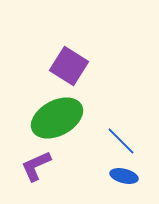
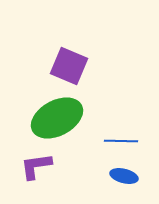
purple square: rotated 9 degrees counterclockwise
blue line: rotated 44 degrees counterclockwise
purple L-shape: rotated 16 degrees clockwise
